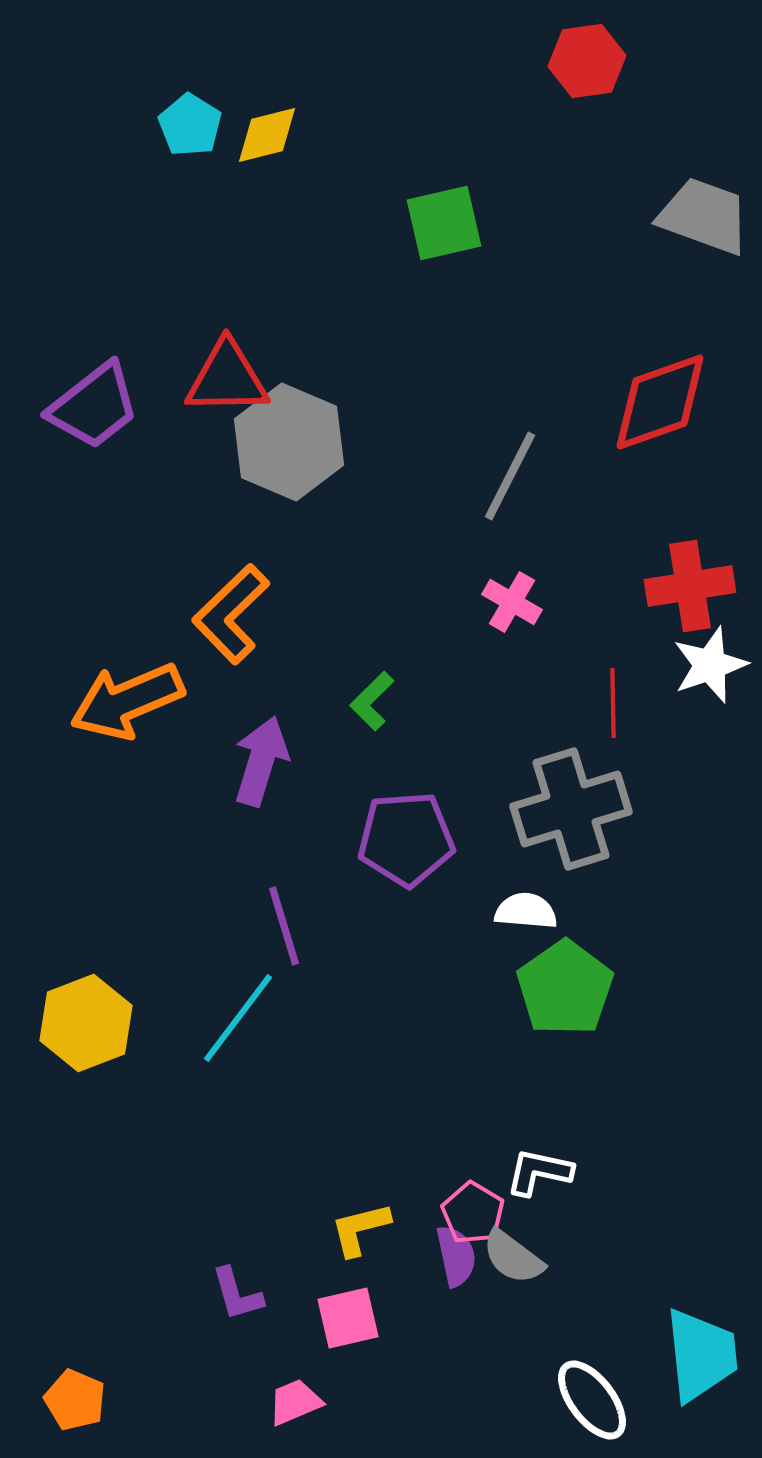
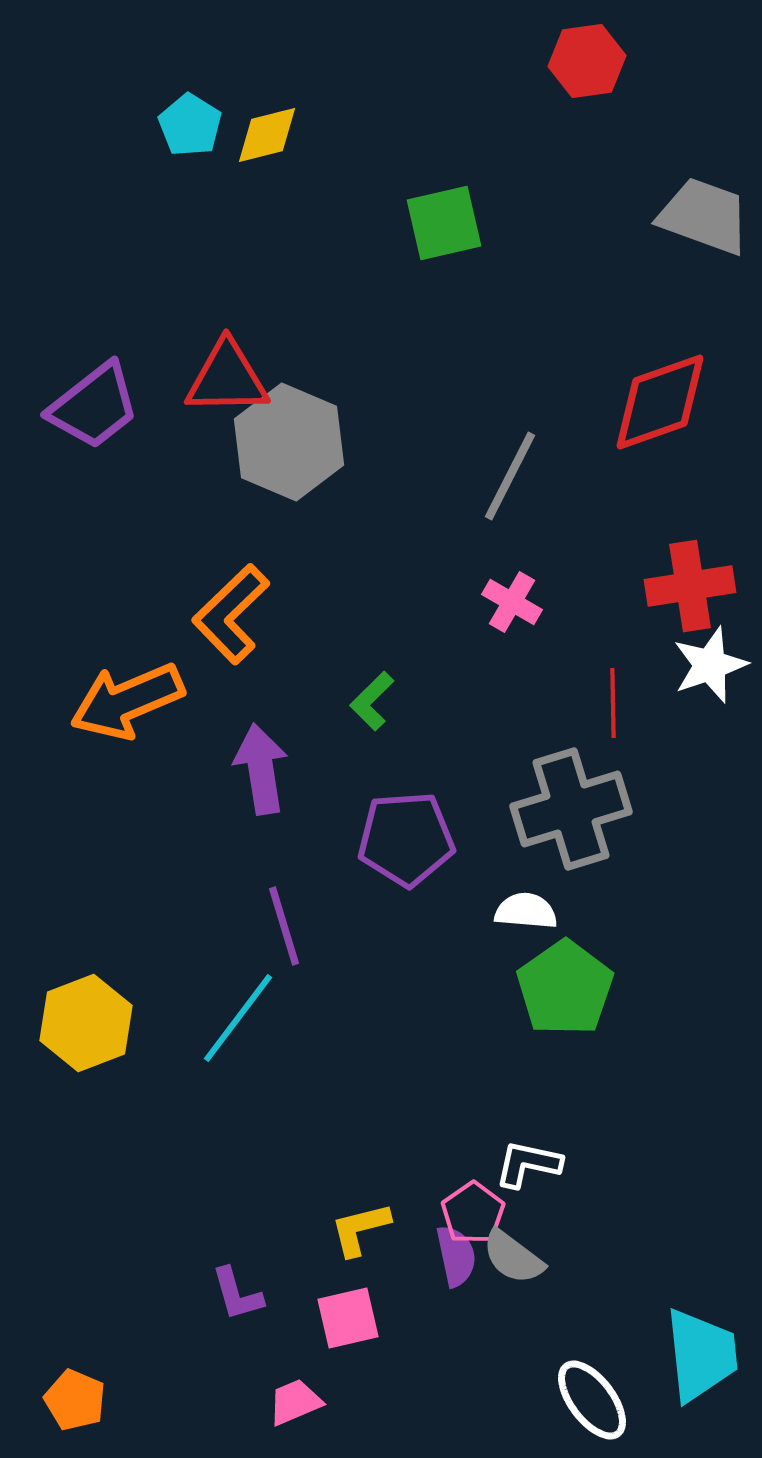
purple arrow: moved 8 px down; rotated 26 degrees counterclockwise
white L-shape: moved 11 px left, 8 px up
pink pentagon: rotated 6 degrees clockwise
